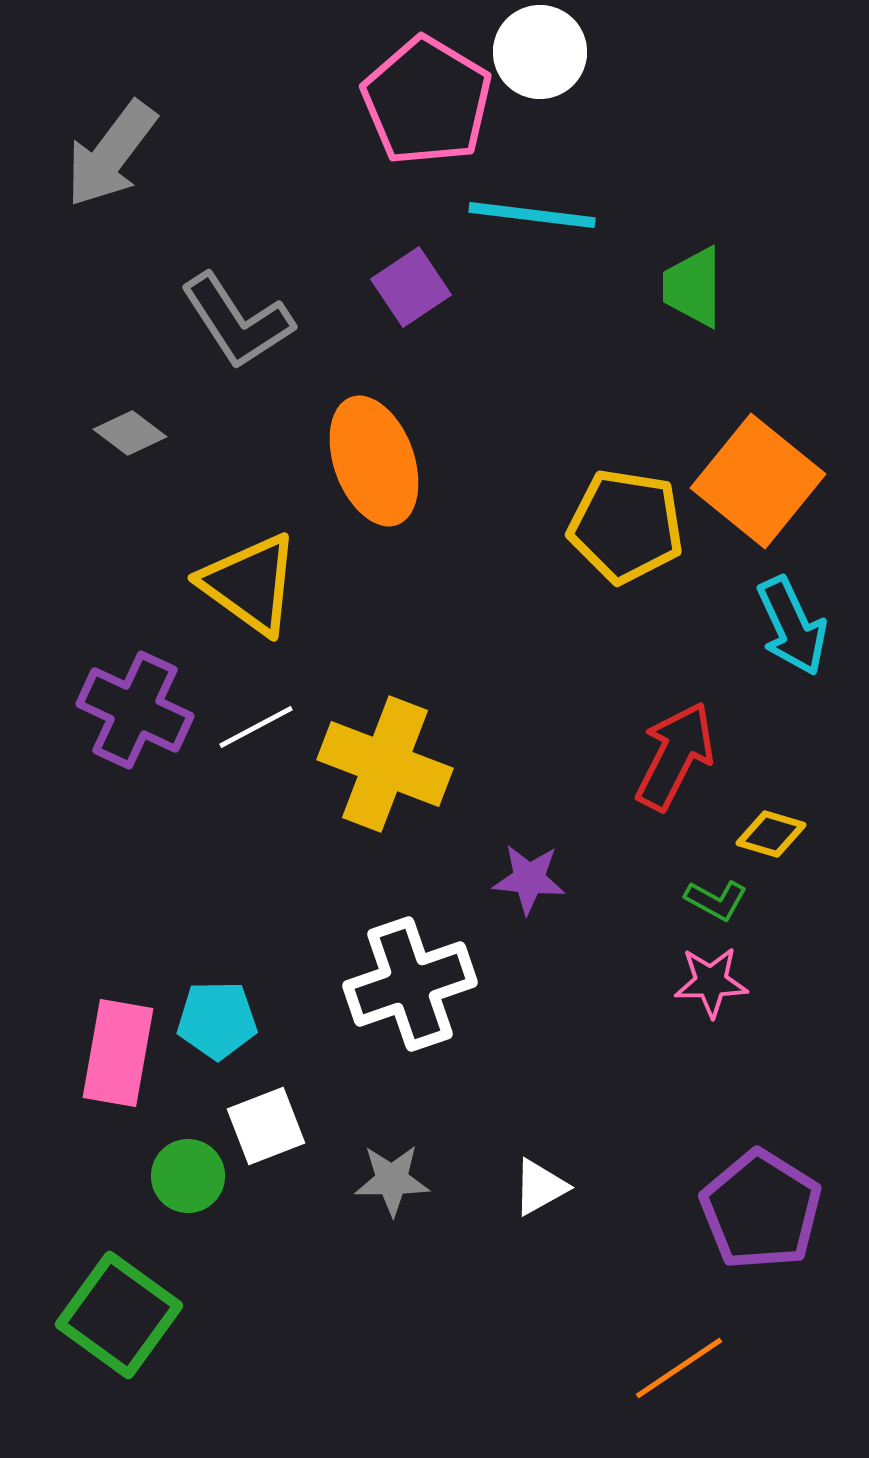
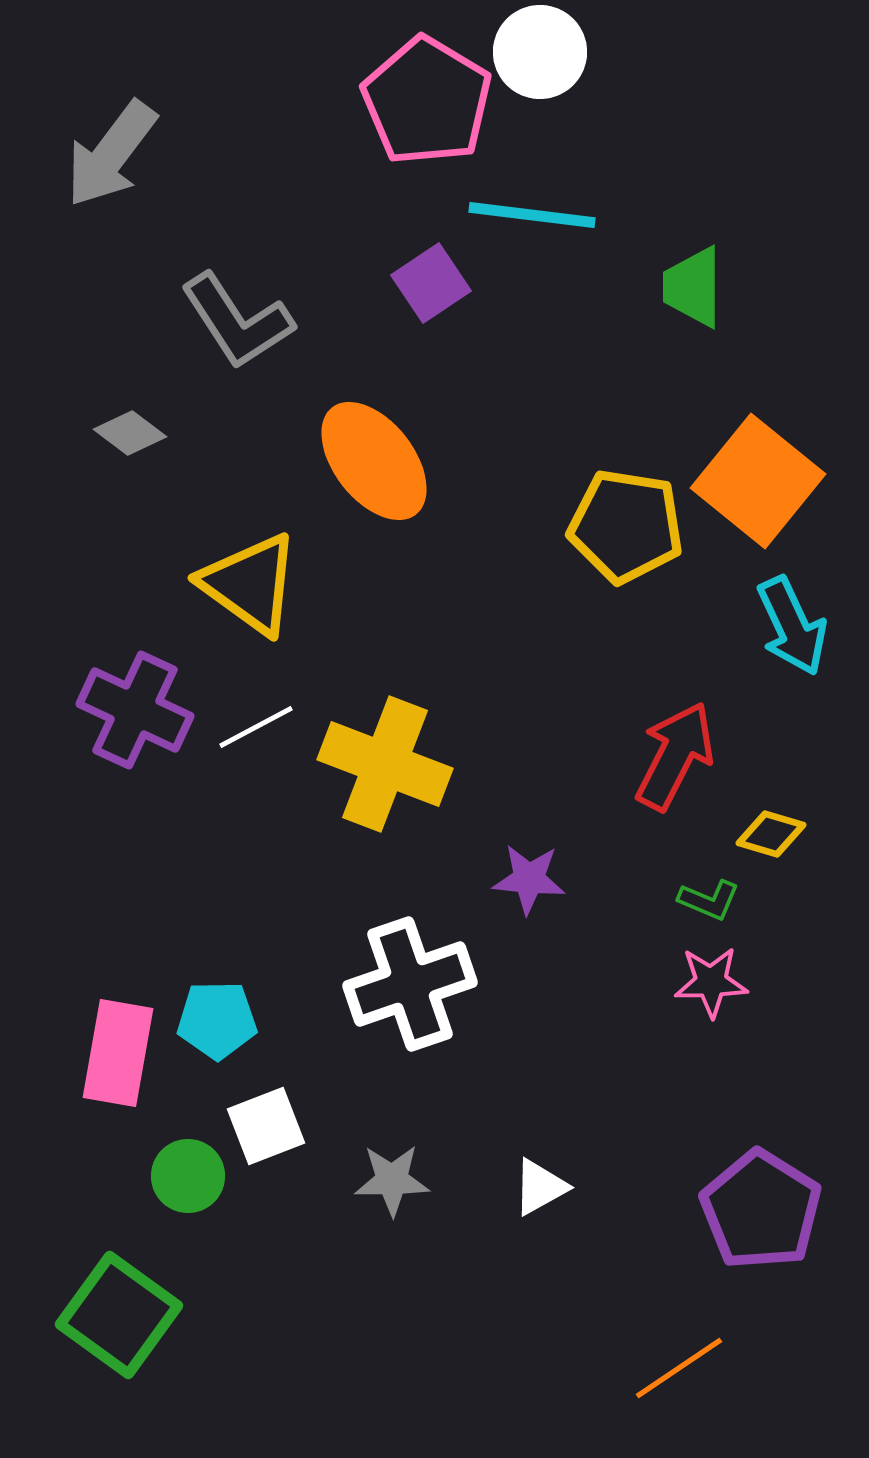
purple square: moved 20 px right, 4 px up
orange ellipse: rotated 18 degrees counterclockwise
green L-shape: moved 7 px left; rotated 6 degrees counterclockwise
